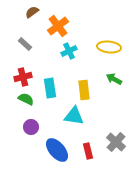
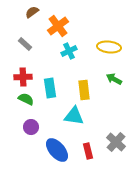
red cross: rotated 12 degrees clockwise
